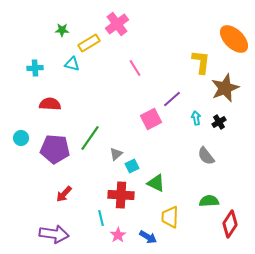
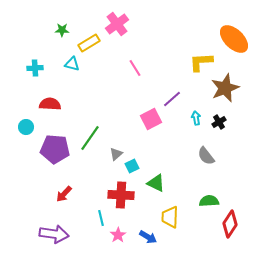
yellow L-shape: rotated 100 degrees counterclockwise
cyan circle: moved 5 px right, 11 px up
